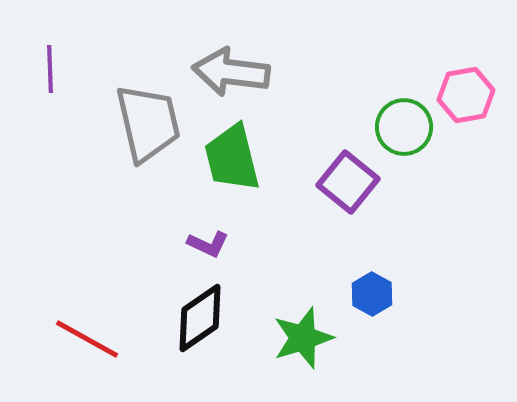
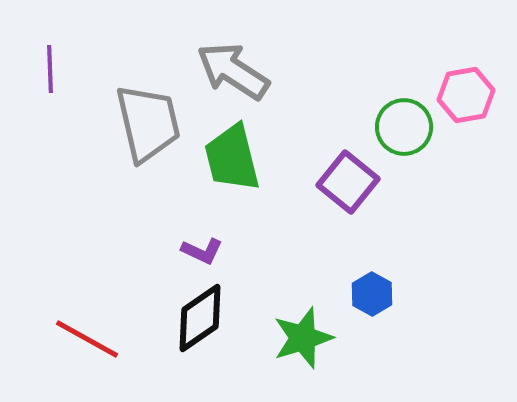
gray arrow: moved 2 px right, 1 px up; rotated 26 degrees clockwise
purple L-shape: moved 6 px left, 7 px down
